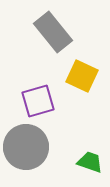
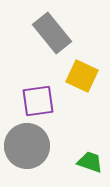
gray rectangle: moved 1 px left, 1 px down
purple square: rotated 8 degrees clockwise
gray circle: moved 1 px right, 1 px up
